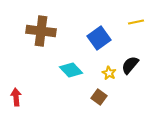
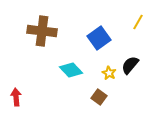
yellow line: moved 2 px right; rotated 49 degrees counterclockwise
brown cross: moved 1 px right
